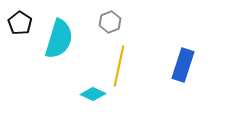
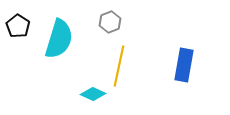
black pentagon: moved 2 px left, 3 px down
blue rectangle: moved 1 px right; rotated 8 degrees counterclockwise
